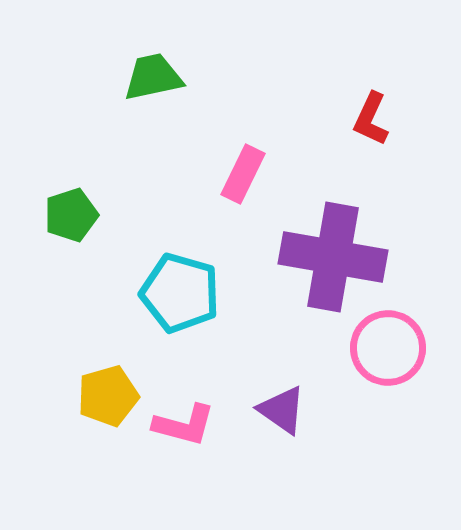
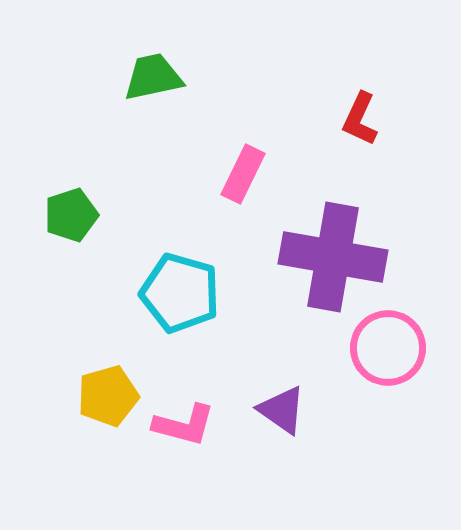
red L-shape: moved 11 px left
